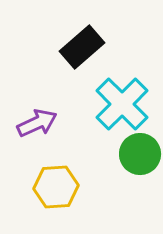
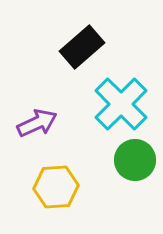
cyan cross: moved 1 px left
green circle: moved 5 px left, 6 px down
